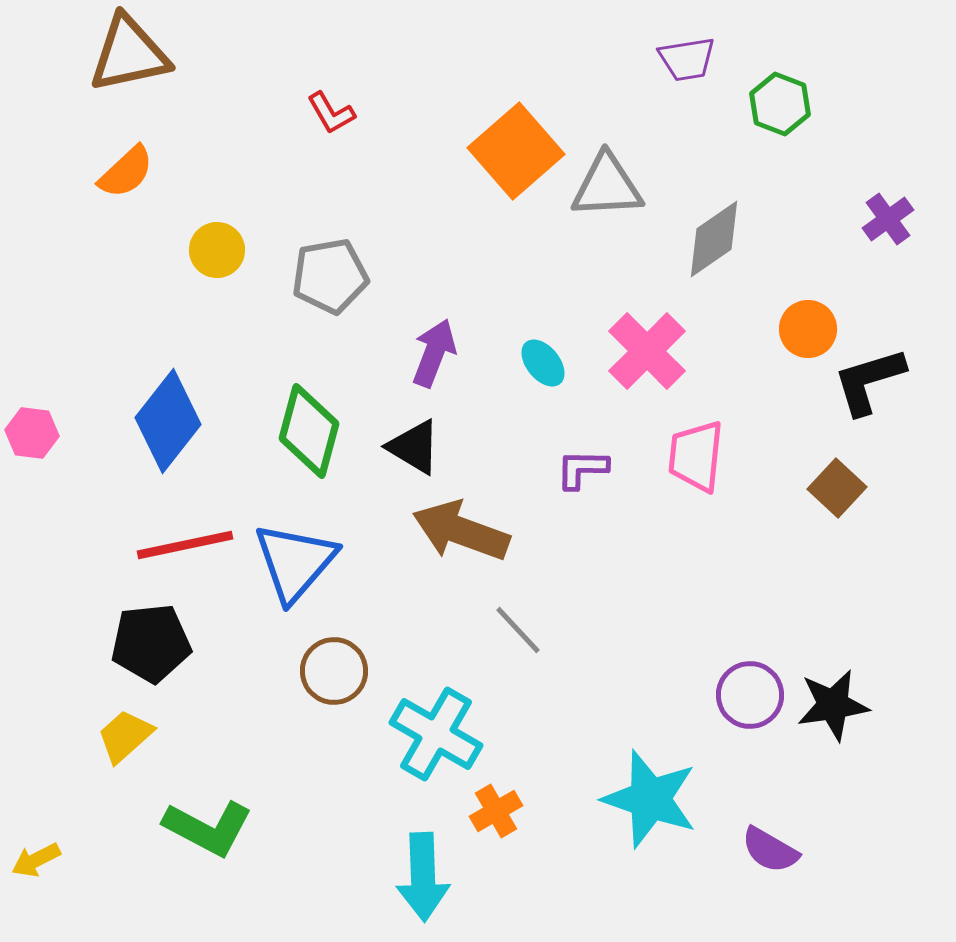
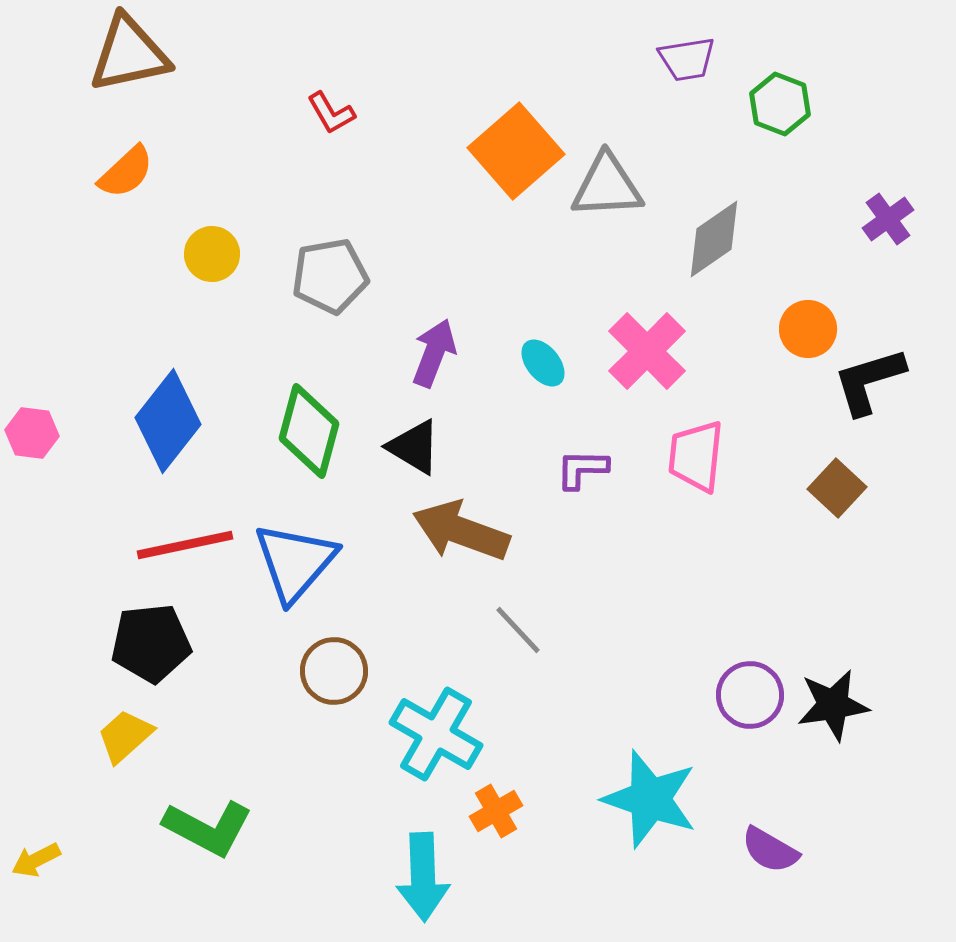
yellow circle: moved 5 px left, 4 px down
